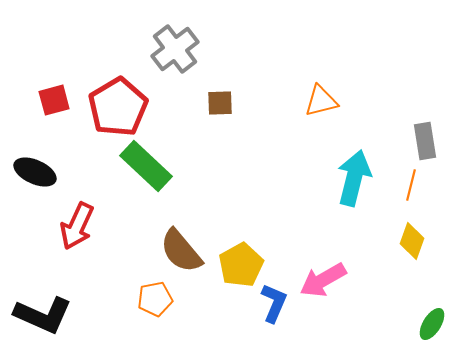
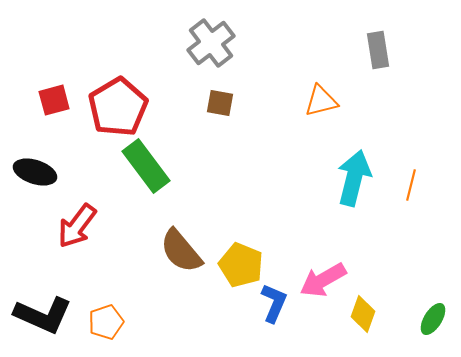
gray cross: moved 36 px right, 6 px up
brown square: rotated 12 degrees clockwise
gray rectangle: moved 47 px left, 91 px up
green rectangle: rotated 10 degrees clockwise
black ellipse: rotated 6 degrees counterclockwise
red arrow: rotated 12 degrees clockwise
yellow diamond: moved 49 px left, 73 px down
yellow pentagon: rotated 21 degrees counterclockwise
orange pentagon: moved 49 px left, 23 px down; rotated 8 degrees counterclockwise
green ellipse: moved 1 px right, 5 px up
